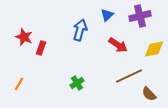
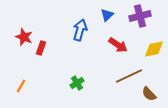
orange line: moved 2 px right, 2 px down
